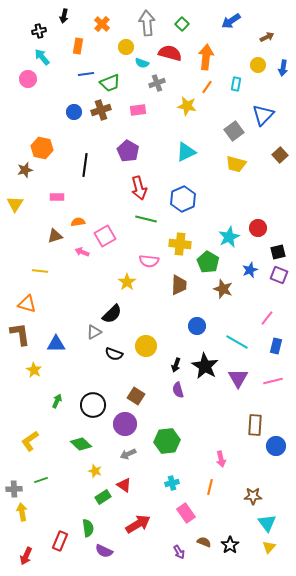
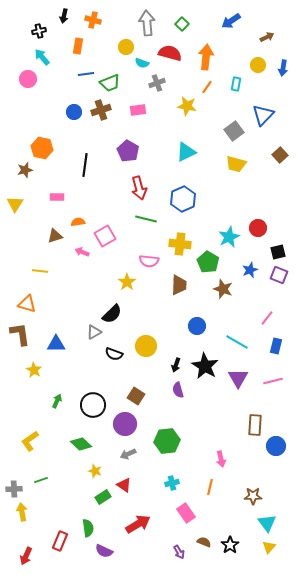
orange cross at (102, 24): moved 9 px left, 4 px up; rotated 28 degrees counterclockwise
